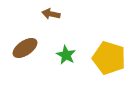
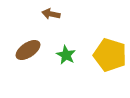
brown ellipse: moved 3 px right, 2 px down
yellow pentagon: moved 1 px right, 3 px up
